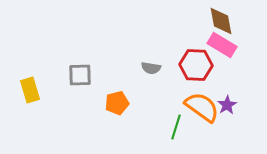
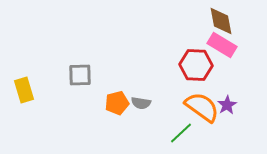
gray semicircle: moved 10 px left, 35 px down
yellow rectangle: moved 6 px left
green line: moved 5 px right, 6 px down; rotated 30 degrees clockwise
